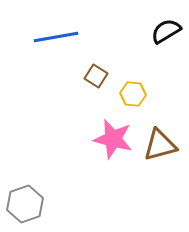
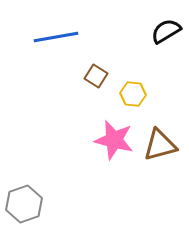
pink star: moved 1 px right, 1 px down
gray hexagon: moved 1 px left
